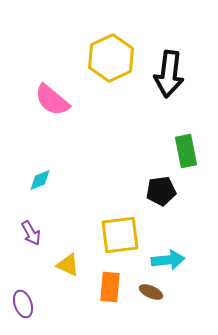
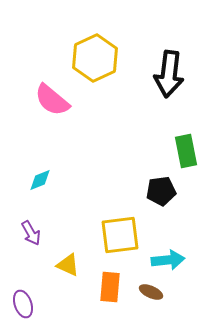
yellow hexagon: moved 16 px left
